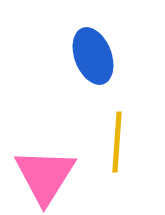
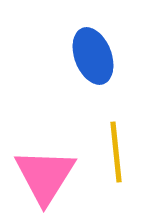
yellow line: moved 1 px left, 10 px down; rotated 10 degrees counterclockwise
